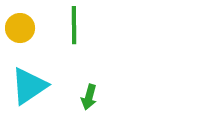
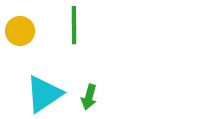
yellow circle: moved 3 px down
cyan triangle: moved 15 px right, 8 px down
